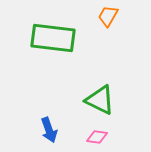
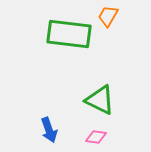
green rectangle: moved 16 px right, 4 px up
pink diamond: moved 1 px left
